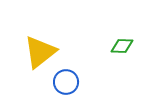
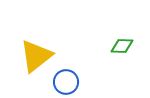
yellow triangle: moved 4 px left, 4 px down
